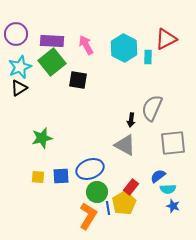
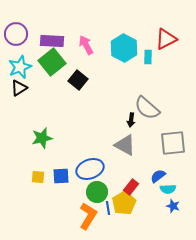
black square: rotated 30 degrees clockwise
gray semicircle: moved 5 px left; rotated 72 degrees counterclockwise
